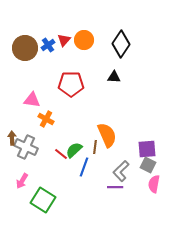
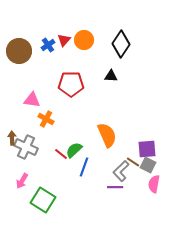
brown circle: moved 6 px left, 3 px down
black triangle: moved 3 px left, 1 px up
brown line: moved 38 px right, 15 px down; rotated 64 degrees counterclockwise
